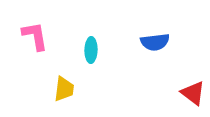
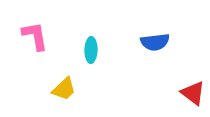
yellow trapezoid: rotated 40 degrees clockwise
